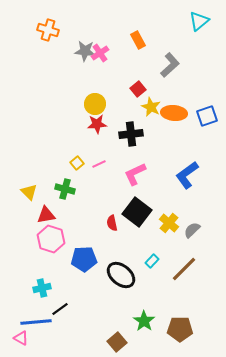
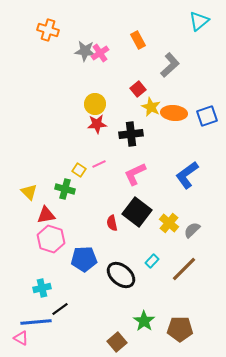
yellow square: moved 2 px right, 7 px down; rotated 16 degrees counterclockwise
